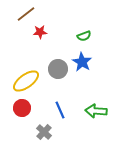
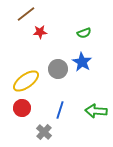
green semicircle: moved 3 px up
blue line: rotated 42 degrees clockwise
